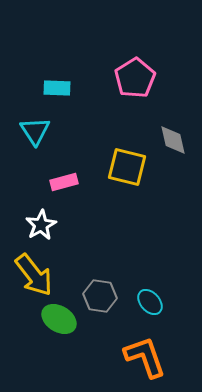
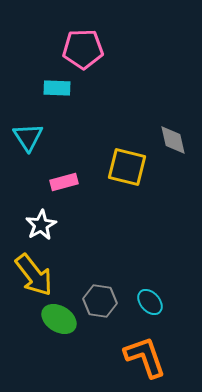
pink pentagon: moved 52 px left, 29 px up; rotated 30 degrees clockwise
cyan triangle: moved 7 px left, 6 px down
gray hexagon: moved 5 px down
